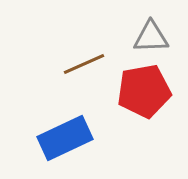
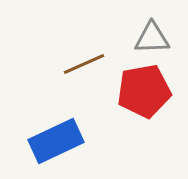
gray triangle: moved 1 px right, 1 px down
blue rectangle: moved 9 px left, 3 px down
